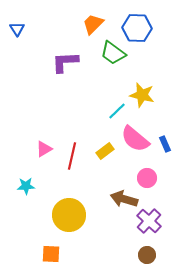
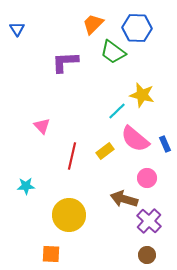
green trapezoid: moved 1 px up
pink triangle: moved 2 px left, 23 px up; rotated 42 degrees counterclockwise
